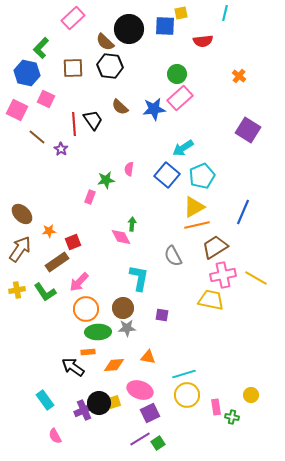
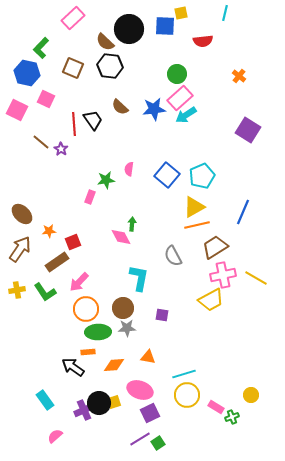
brown square at (73, 68): rotated 25 degrees clockwise
brown line at (37, 137): moved 4 px right, 5 px down
cyan arrow at (183, 148): moved 3 px right, 33 px up
yellow trapezoid at (211, 300): rotated 140 degrees clockwise
pink rectangle at (216, 407): rotated 49 degrees counterclockwise
green cross at (232, 417): rotated 32 degrees counterclockwise
pink semicircle at (55, 436): rotated 77 degrees clockwise
